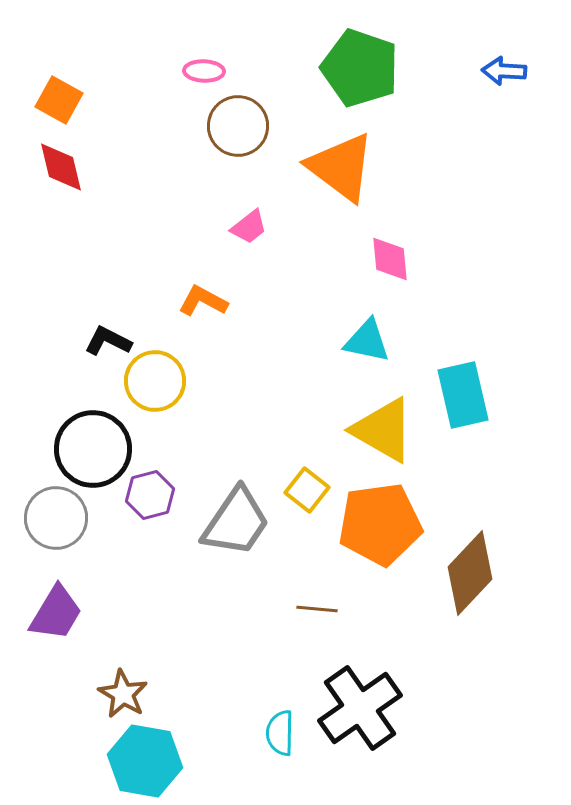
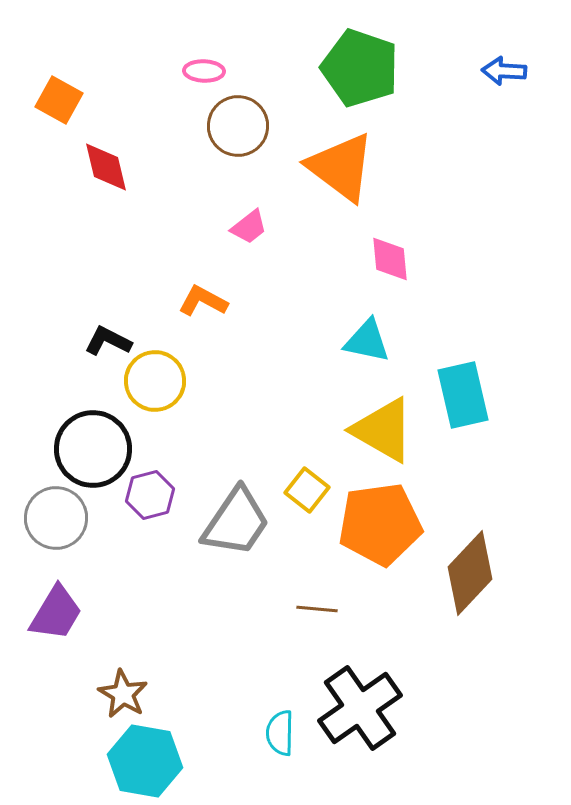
red diamond: moved 45 px right
